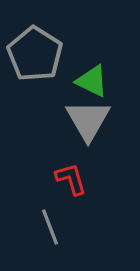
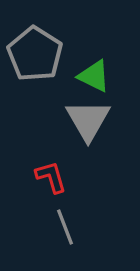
green triangle: moved 2 px right, 5 px up
red L-shape: moved 20 px left, 2 px up
gray line: moved 15 px right
